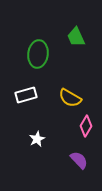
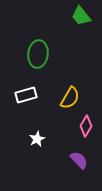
green trapezoid: moved 5 px right, 21 px up; rotated 15 degrees counterclockwise
yellow semicircle: rotated 90 degrees counterclockwise
